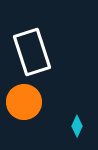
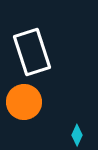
cyan diamond: moved 9 px down
